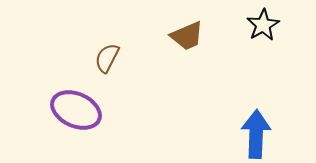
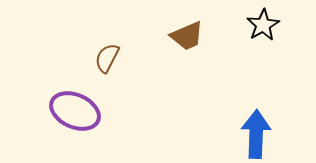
purple ellipse: moved 1 px left, 1 px down
